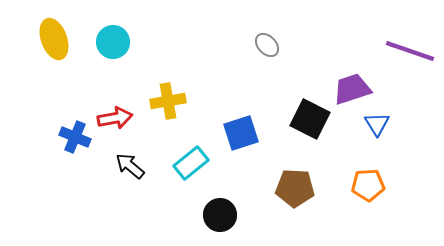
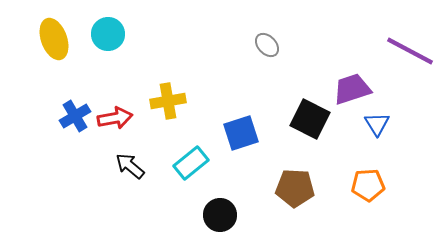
cyan circle: moved 5 px left, 8 px up
purple line: rotated 9 degrees clockwise
blue cross: moved 21 px up; rotated 36 degrees clockwise
